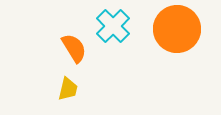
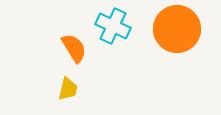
cyan cross: rotated 20 degrees counterclockwise
